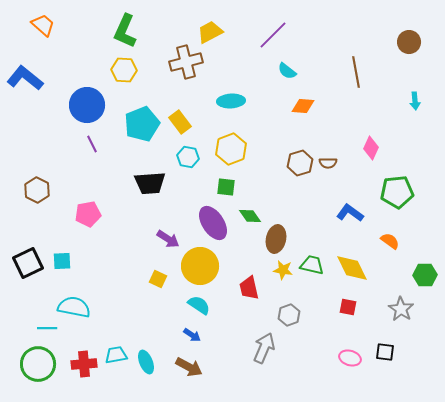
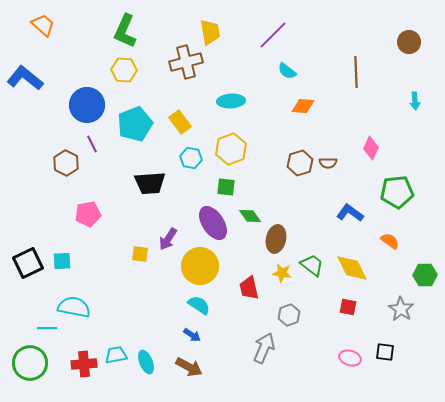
yellow trapezoid at (210, 32): rotated 108 degrees clockwise
brown line at (356, 72): rotated 8 degrees clockwise
cyan pentagon at (142, 124): moved 7 px left
cyan hexagon at (188, 157): moved 3 px right, 1 px down
brown hexagon at (37, 190): moved 29 px right, 27 px up
purple arrow at (168, 239): rotated 90 degrees clockwise
green trapezoid at (312, 265): rotated 25 degrees clockwise
yellow star at (283, 270): moved 1 px left, 3 px down
yellow square at (158, 279): moved 18 px left, 25 px up; rotated 18 degrees counterclockwise
green circle at (38, 364): moved 8 px left, 1 px up
